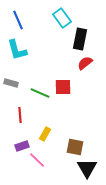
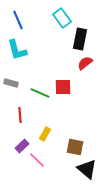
purple rectangle: rotated 24 degrees counterclockwise
black triangle: moved 1 px down; rotated 20 degrees counterclockwise
